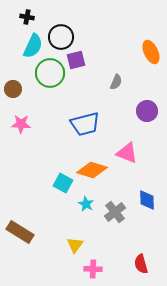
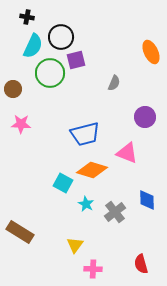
gray semicircle: moved 2 px left, 1 px down
purple circle: moved 2 px left, 6 px down
blue trapezoid: moved 10 px down
